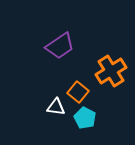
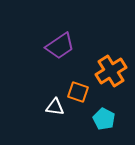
orange square: rotated 20 degrees counterclockwise
white triangle: moved 1 px left
cyan pentagon: moved 19 px right, 1 px down
